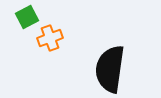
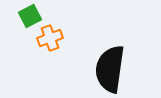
green square: moved 3 px right, 1 px up
